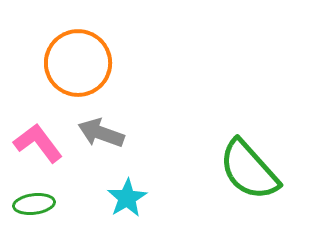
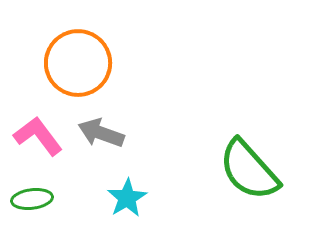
pink L-shape: moved 7 px up
green ellipse: moved 2 px left, 5 px up
